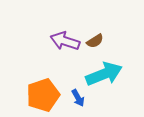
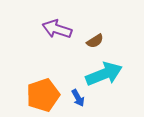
purple arrow: moved 8 px left, 12 px up
